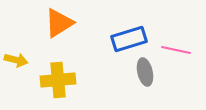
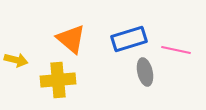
orange triangle: moved 12 px right, 16 px down; rotated 48 degrees counterclockwise
